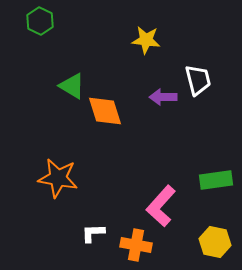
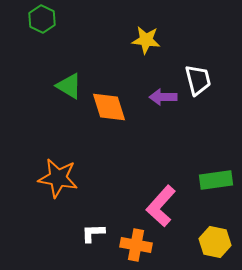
green hexagon: moved 2 px right, 2 px up
green triangle: moved 3 px left
orange diamond: moved 4 px right, 4 px up
